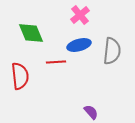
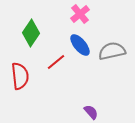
pink cross: moved 1 px up
green diamond: rotated 56 degrees clockwise
blue ellipse: moved 1 px right; rotated 65 degrees clockwise
gray semicircle: rotated 108 degrees counterclockwise
red line: rotated 36 degrees counterclockwise
